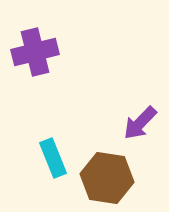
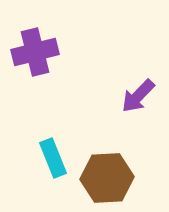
purple arrow: moved 2 px left, 27 px up
brown hexagon: rotated 12 degrees counterclockwise
